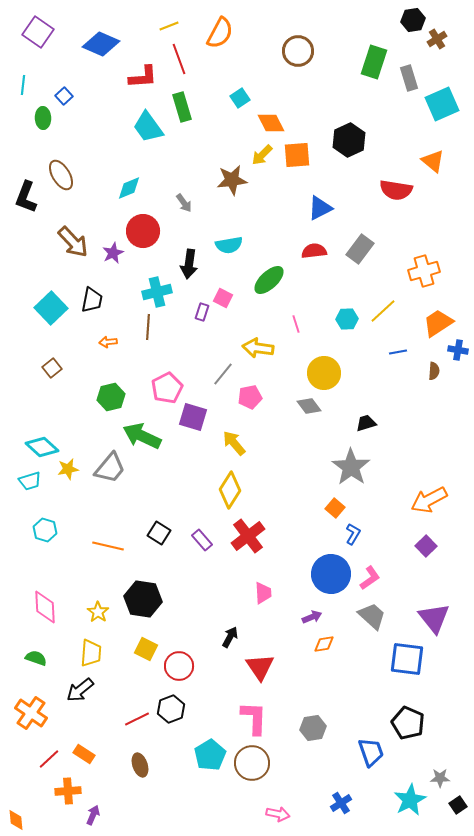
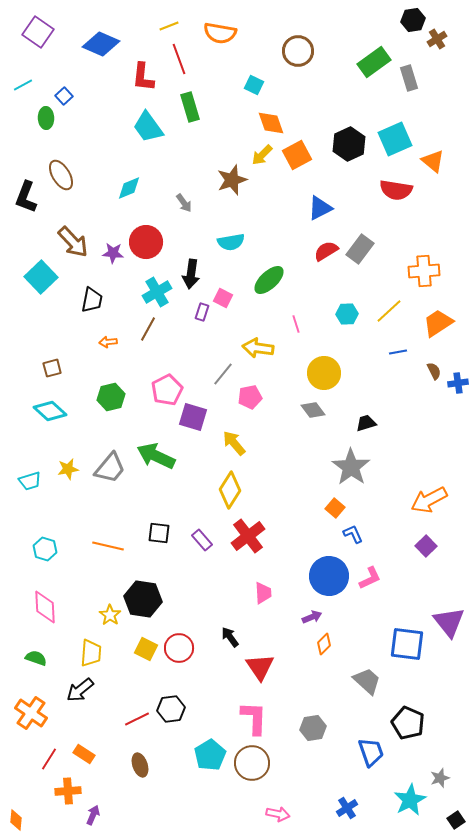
orange semicircle at (220, 33): rotated 72 degrees clockwise
green rectangle at (374, 62): rotated 36 degrees clockwise
red L-shape at (143, 77): rotated 100 degrees clockwise
cyan line at (23, 85): rotated 54 degrees clockwise
cyan square at (240, 98): moved 14 px right, 13 px up; rotated 30 degrees counterclockwise
cyan square at (442, 104): moved 47 px left, 35 px down
green rectangle at (182, 107): moved 8 px right
green ellipse at (43, 118): moved 3 px right
orange diamond at (271, 123): rotated 8 degrees clockwise
black hexagon at (349, 140): moved 4 px down
orange square at (297, 155): rotated 24 degrees counterclockwise
brown star at (232, 180): rotated 12 degrees counterclockwise
red circle at (143, 231): moved 3 px right, 11 px down
cyan semicircle at (229, 245): moved 2 px right, 3 px up
red semicircle at (314, 251): moved 12 px right; rotated 25 degrees counterclockwise
purple star at (113, 253): rotated 30 degrees clockwise
black arrow at (189, 264): moved 2 px right, 10 px down
orange cross at (424, 271): rotated 12 degrees clockwise
cyan cross at (157, 292): rotated 16 degrees counterclockwise
cyan square at (51, 308): moved 10 px left, 31 px up
yellow line at (383, 311): moved 6 px right
cyan hexagon at (347, 319): moved 5 px up
brown line at (148, 327): moved 2 px down; rotated 25 degrees clockwise
blue cross at (458, 350): moved 33 px down; rotated 18 degrees counterclockwise
brown square at (52, 368): rotated 24 degrees clockwise
brown semicircle at (434, 371): rotated 30 degrees counterclockwise
pink pentagon at (167, 388): moved 2 px down
gray diamond at (309, 406): moved 4 px right, 4 px down
green arrow at (142, 436): moved 14 px right, 20 px down
cyan diamond at (42, 447): moved 8 px right, 36 px up
cyan hexagon at (45, 530): moved 19 px down
black square at (159, 533): rotated 25 degrees counterclockwise
blue L-shape at (353, 534): rotated 55 degrees counterclockwise
blue circle at (331, 574): moved 2 px left, 2 px down
pink L-shape at (370, 578): rotated 10 degrees clockwise
yellow star at (98, 612): moved 12 px right, 3 px down
gray trapezoid at (372, 616): moved 5 px left, 65 px down
purple triangle at (434, 618): moved 15 px right, 4 px down
black arrow at (230, 637): rotated 65 degrees counterclockwise
orange diamond at (324, 644): rotated 35 degrees counterclockwise
blue square at (407, 659): moved 15 px up
red circle at (179, 666): moved 18 px up
black hexagon at (171, 709): rotated 12 degrees clockwise
red line at (49, 759): rotated 15 degrees counterclockwise
gray star at (440, 778): rotated 18 degrees counterclockwise
blue cross at (341, 803): moved 6 px right, 5 px down
black square at (458, 805): moved 2 px left, 15 px down
orange diamond at (16, 820): rotated 10 degrees clockwise
